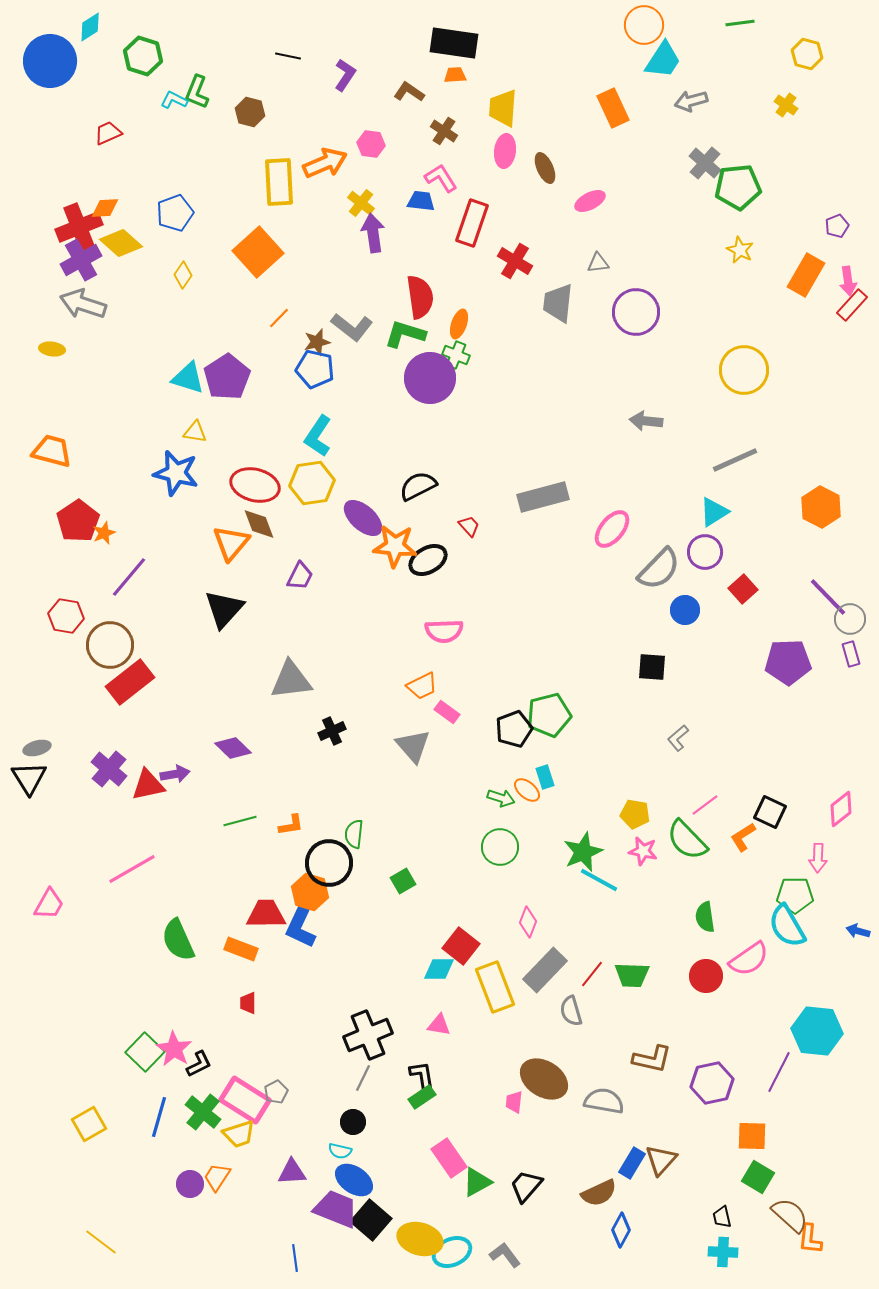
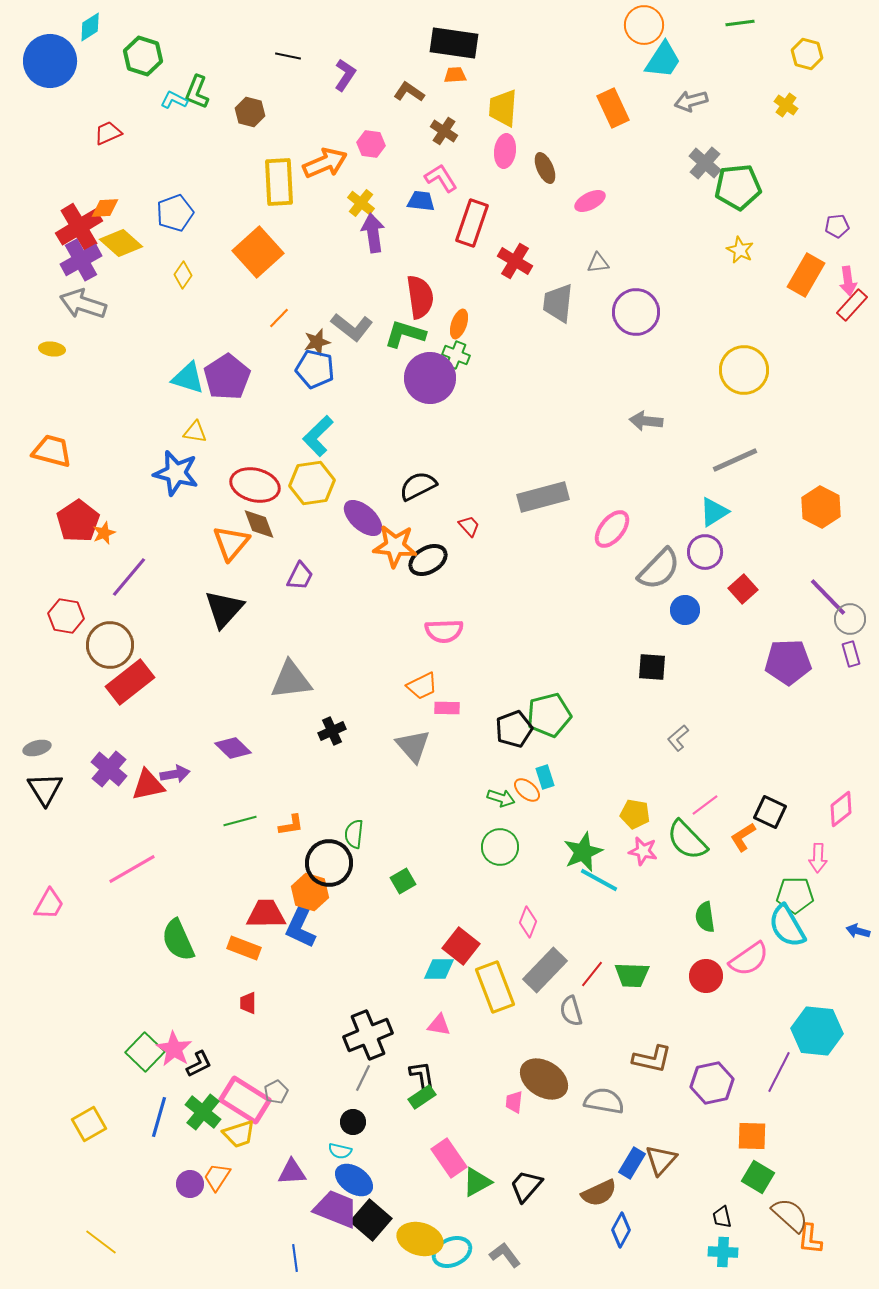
purple pentagon at (837, 226): rotated 15 degrees clockwise
red cross at (79, 227): rotated 9 degrees counterclockwise
cyan L-shape at (318, 436): rotated 12 degrees clockwise
pink rectangle at (447, 712): moved 4 px up; rotated 35 degrees counterclockwise
black triangle at (29, 778): moved 16 px right, 11 px down
orange rectangle at (241, 949): moved 3 px right, 1 px up
